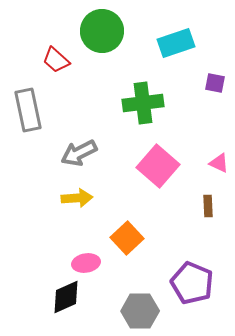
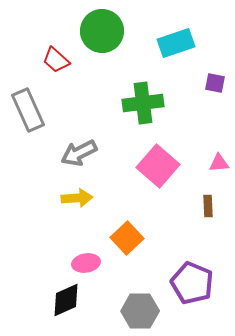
gray rectangle: rotated 12 degrees counterclockwise
pink triangle: rotated 30 degrees counterclockwise
black diamond: moved 3 px down
